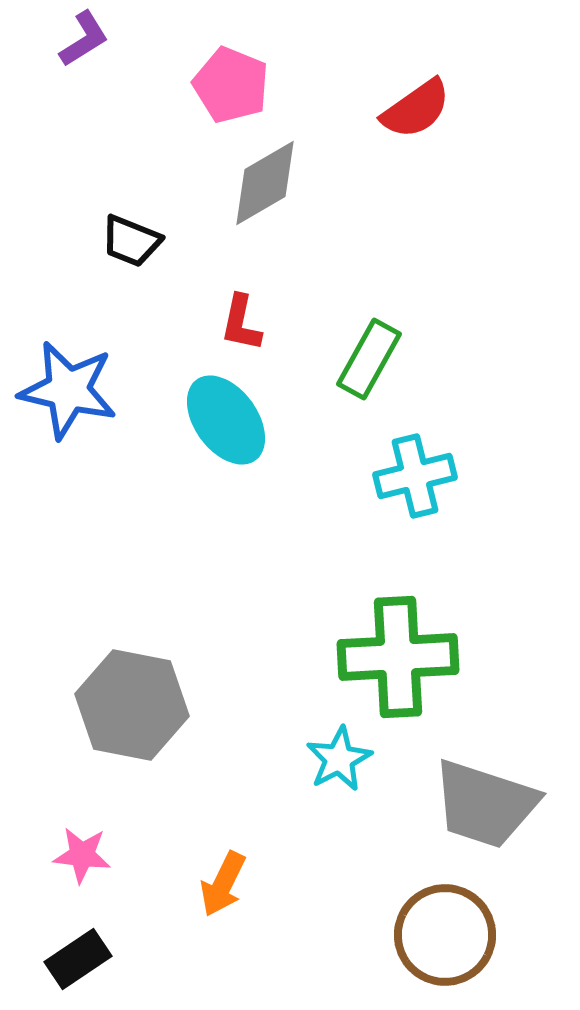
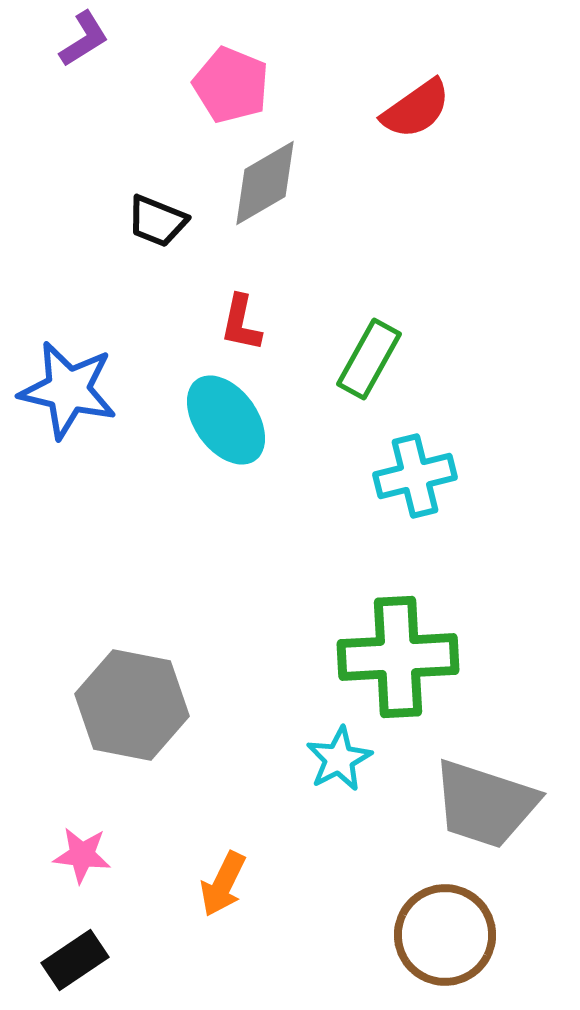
black trapezoid: moved 26 px right, 20 px up
black rectangle: moved 3 px left, 1 px down
